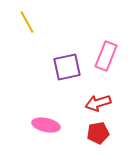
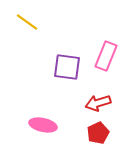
yellow line: rotated 25 degrees counterclockwise
purple square: rotated 20 degrees clockwise
pink ellipse: moved 3 px left
red pentagon: rotated 15 degrees counterclockwise
